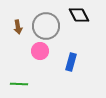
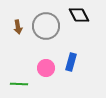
pink circle: moved 6 px right, 17 px down
